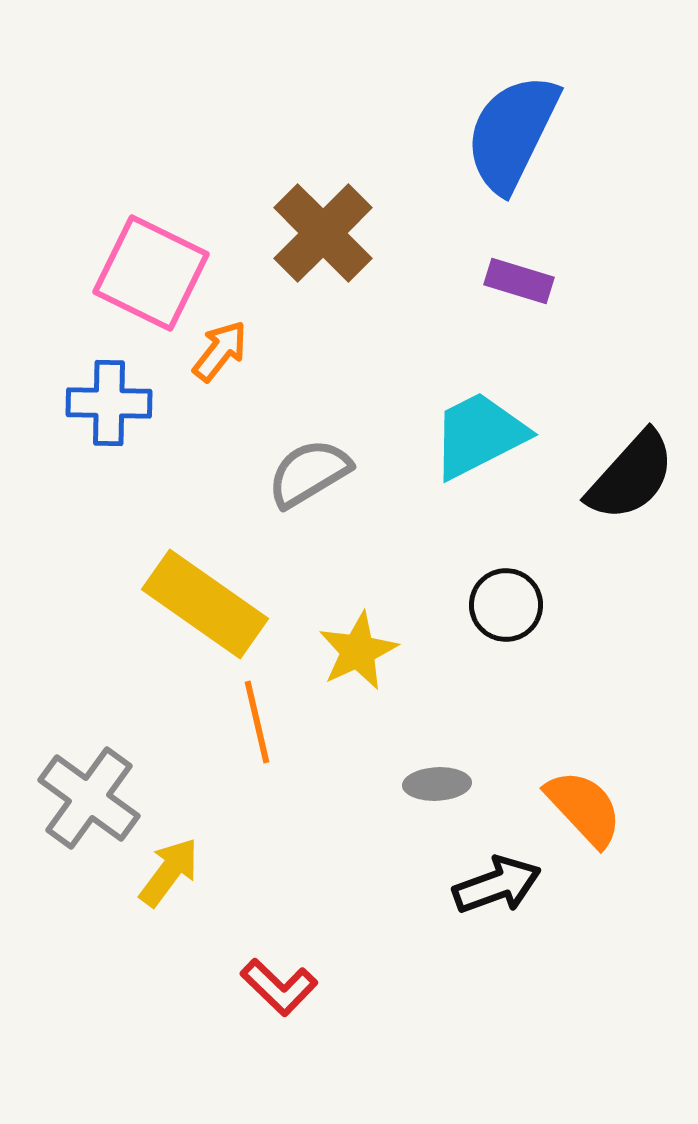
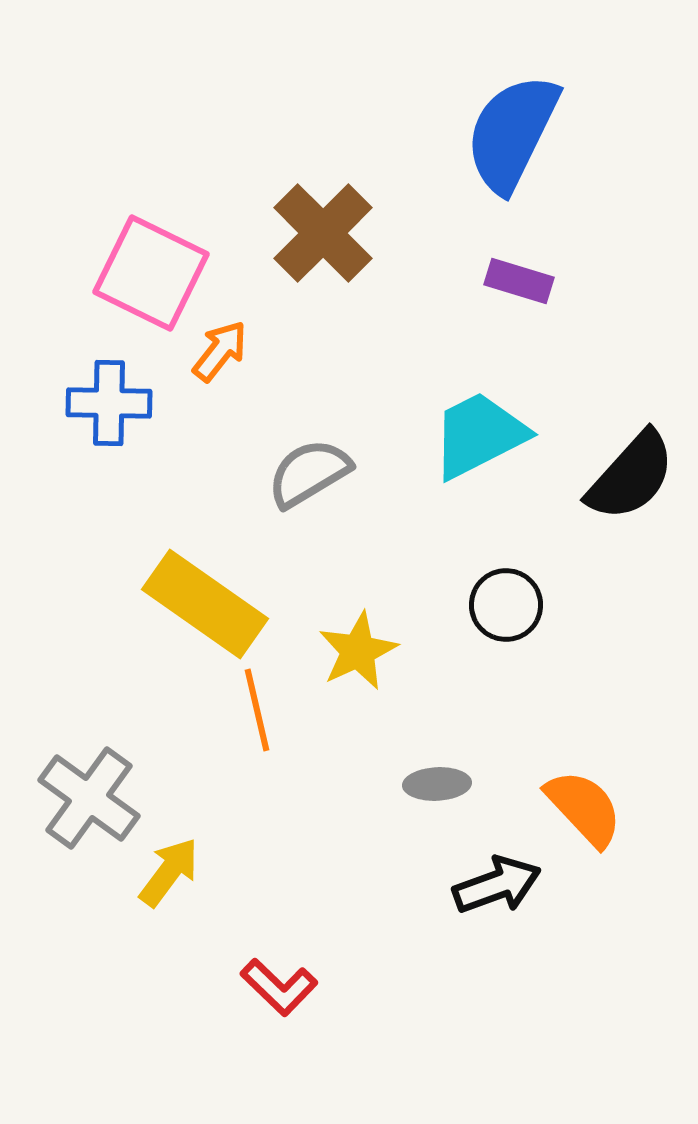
orange line: moved 12 px up
